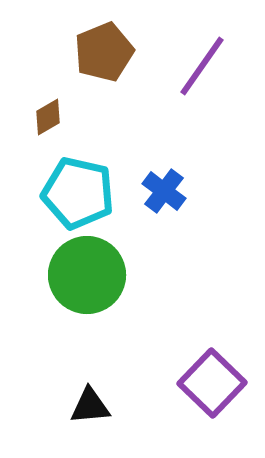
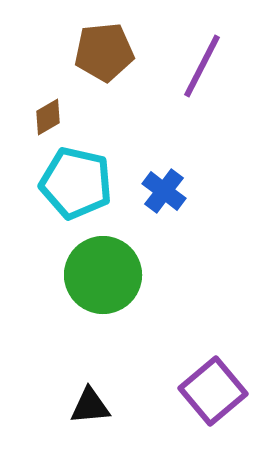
brown pentagon: rotated 16 degrees clockwise
purple line: rotated 8 degrees counterclockwise
cyan pentagon: moved 2 px left, 10 px up
green circle: moved 16 px right
purple square: moved 1 px right, 8 px down; rotated 6 degrees clockwise
